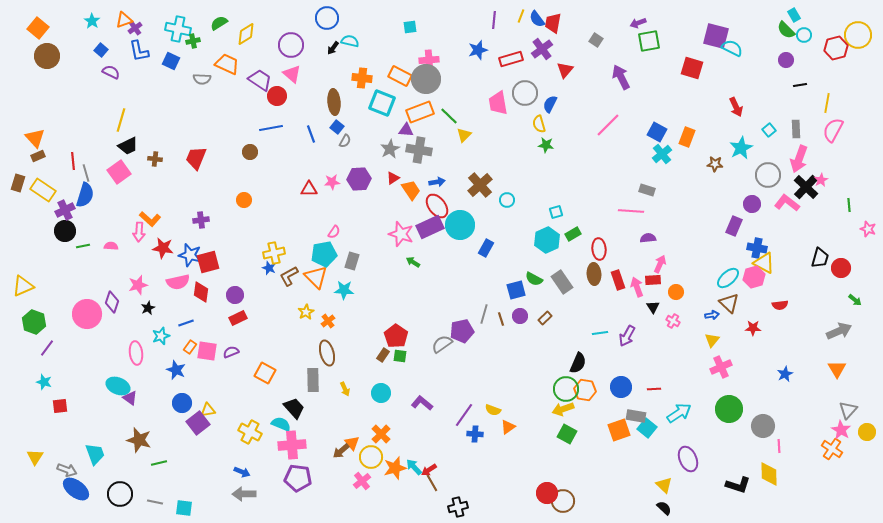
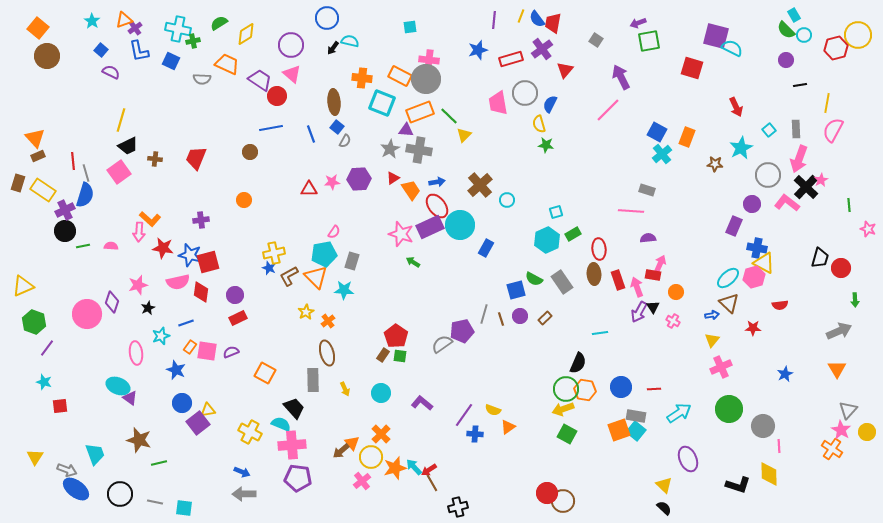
pink cross at (429, 60): rotated 12 degrees clockwise
pink line at (608, 125): moved 15 px up
red rectangle at (653, 280): moved 5 px up; rotated 14 degrees clockwise
green arrow at (855, 300): rotated 48 degrees clockwise
purple arrow at (627, 336): moved 12 px right, 24 px up
cyan square at (647, 428): moved 11 px left, 3 px down
